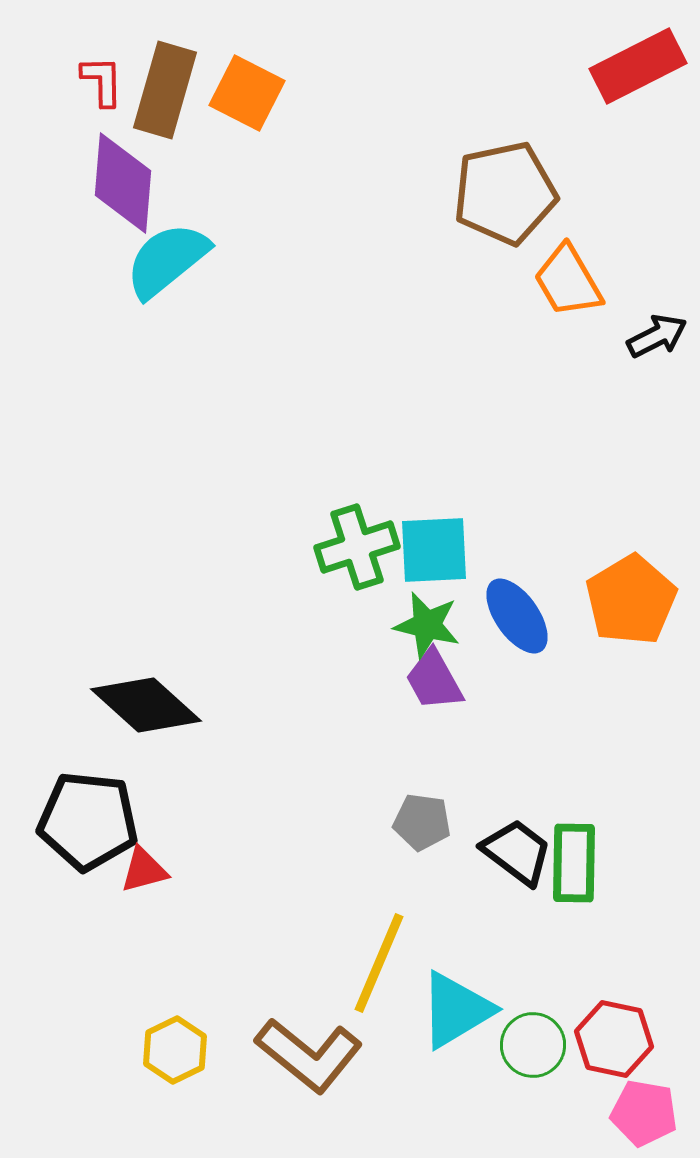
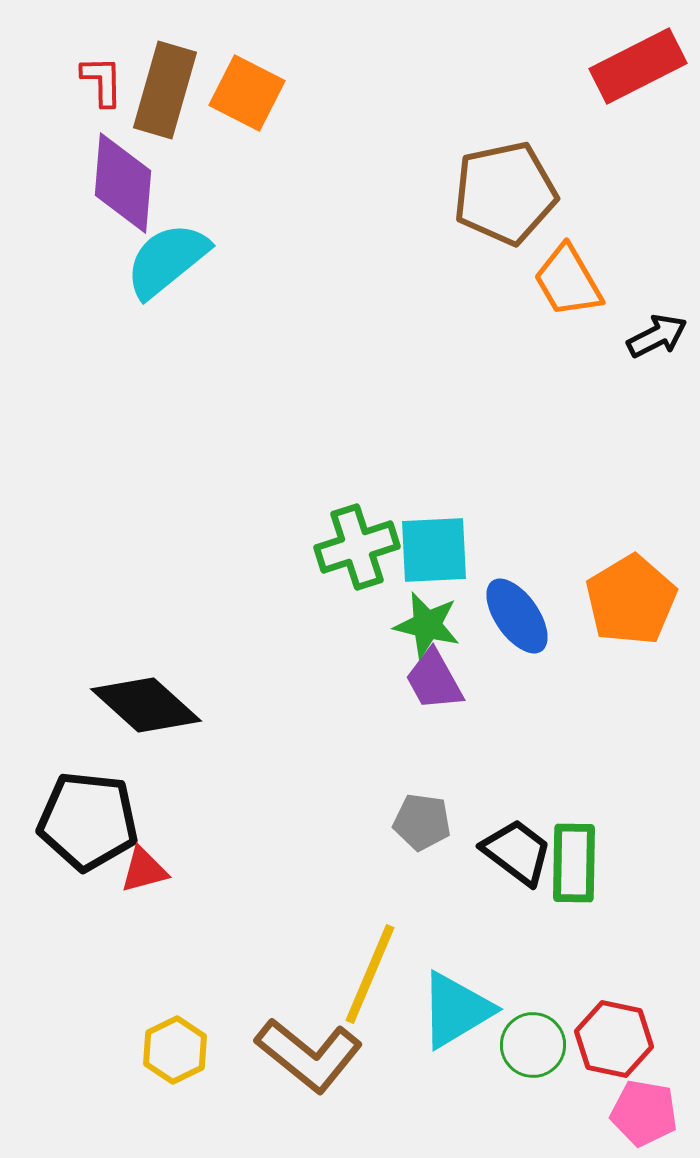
yellow line: moved 9 px left, 11 px down
